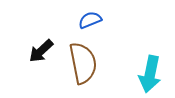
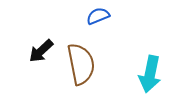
blue semicircle: moved 8 px right, 4 px up
brown semicircle: moved 2 px left, 1 px down
